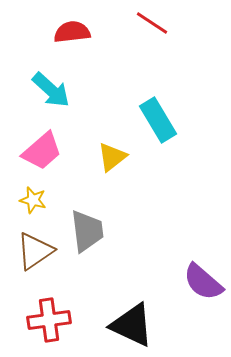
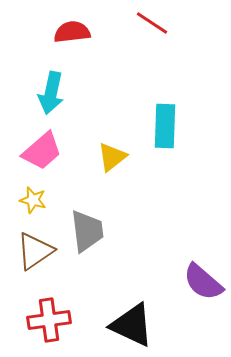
cyan arrow: moved 3 px down; rotated 60 degrees clockwise
cyan rectangle: moved 7 px right, 6 px down; rotated 33 degrees clockwise
